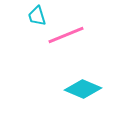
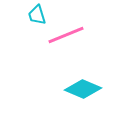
cyan trapezoid: moved 1 px up
